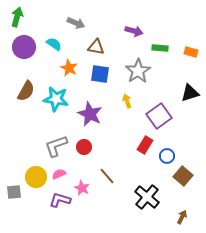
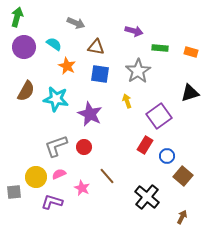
orange star: moved 2 px left, 2 px up
purple L-shape: moved 8 px left, 2 px down
